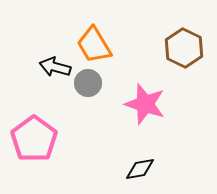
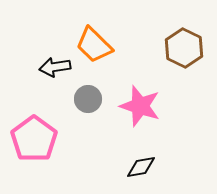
orange trapezoid: rotated 15 degrees counterclockwise
black arrow: rotated 24 degrees counterclockwise
gray circle: moved 16 px down
pink star: moved 5 px left, 2 px down
black diamond: moved 1 px right, 2 px up
